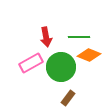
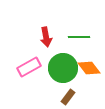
orange diamond: moved 13 px down; rotated 30 degrees clockwise
pink rectangle: moved 2 px left, 4 px down
green circle: moved 2 px right, 1 px down
brown rectangle: moved 1 px up
